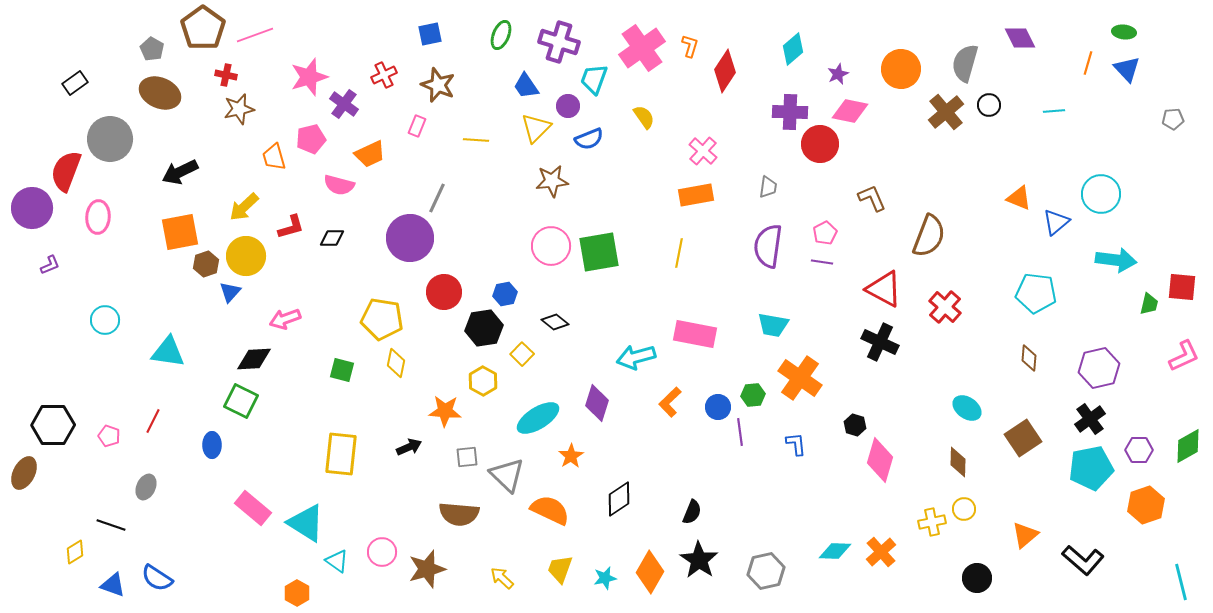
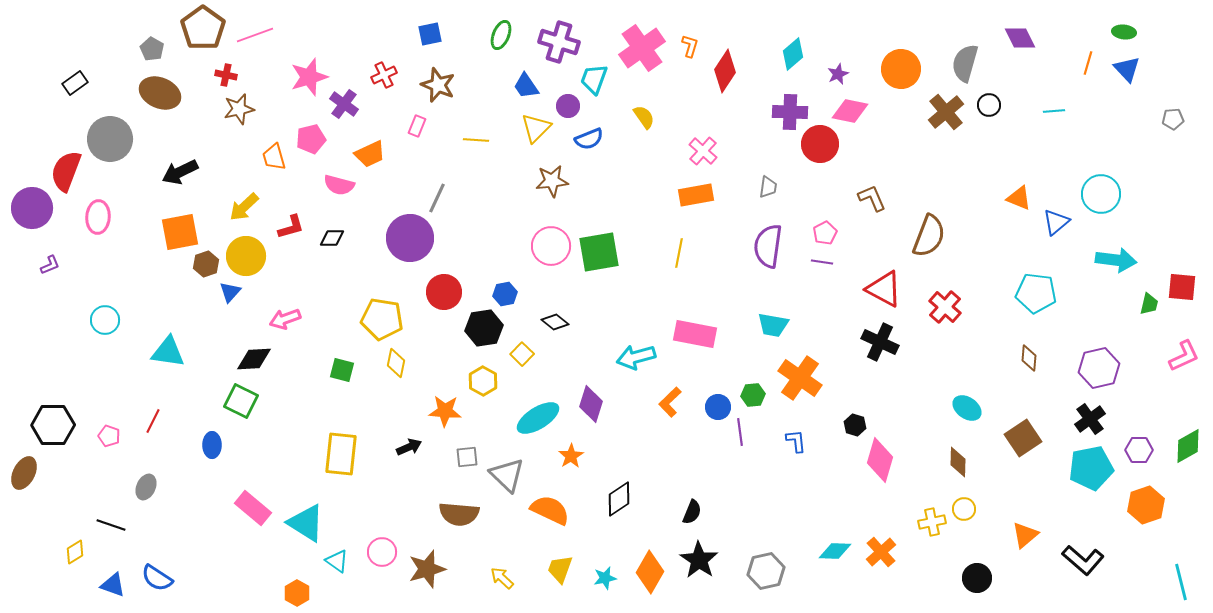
cyan diamond at (793, 49): moved 5 px down
purple diamond at (597, 403): moved 6 px left, 1 px down
blue L-shape at (796, 444): moved 3 px up
